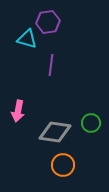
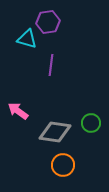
pink arrow: rotated 115 degrees clockwise
